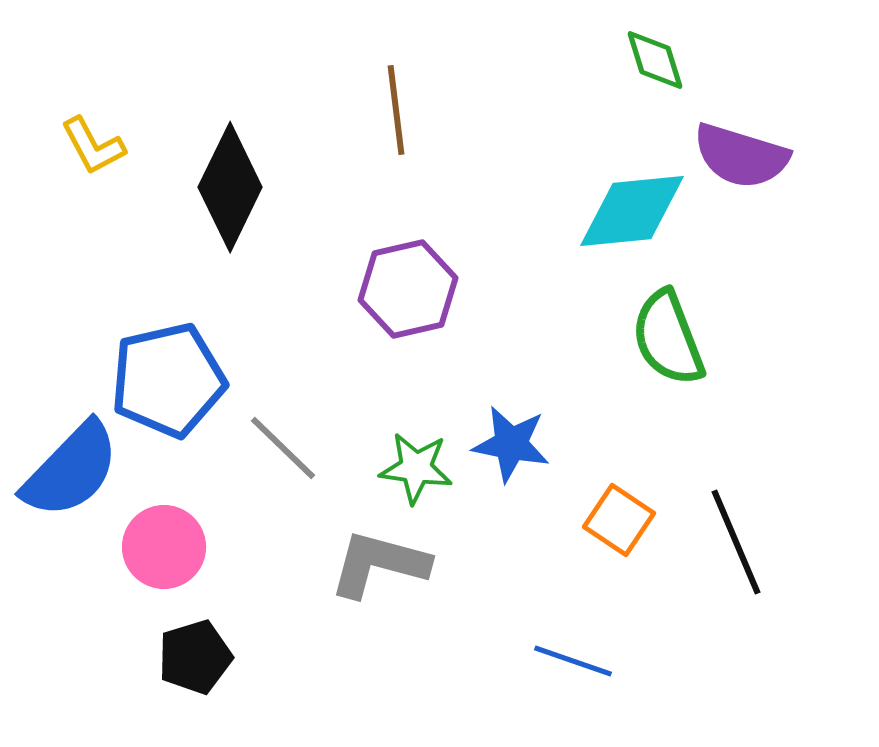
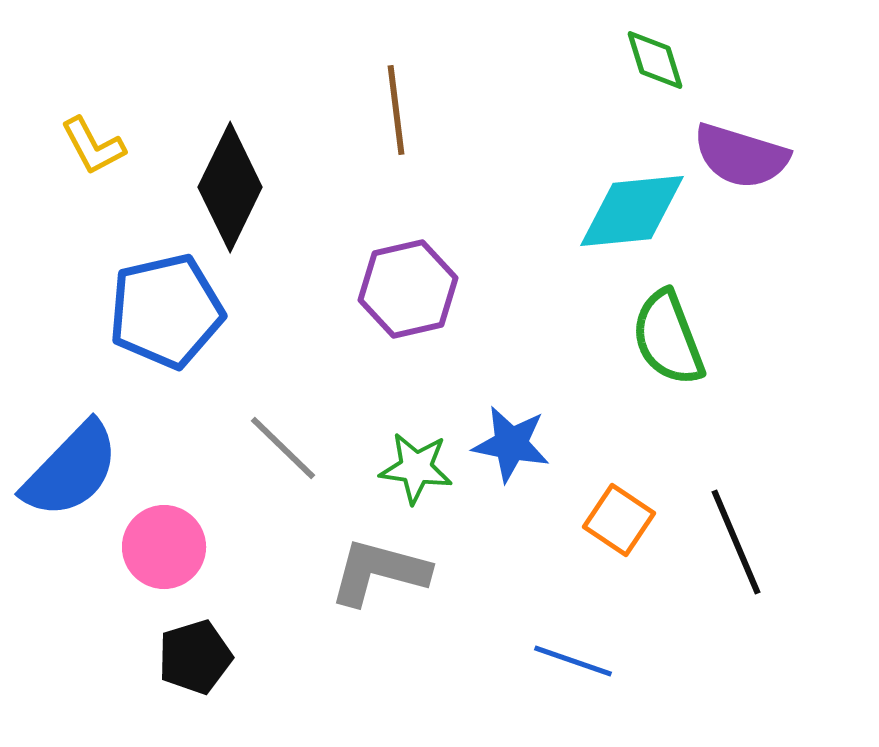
blue pentagon: moved 2 px left, 69 px up
gray L-shape: moved 8 px down
